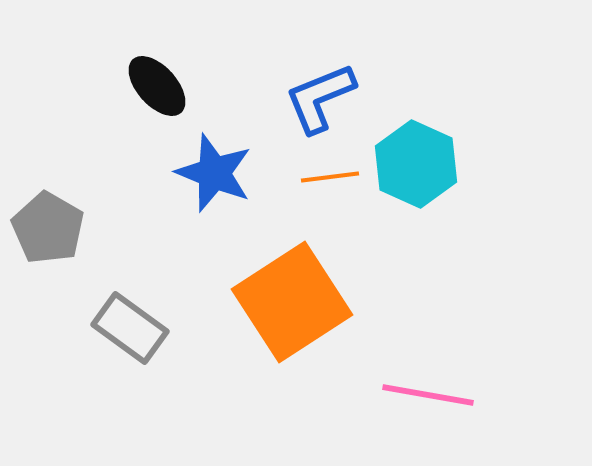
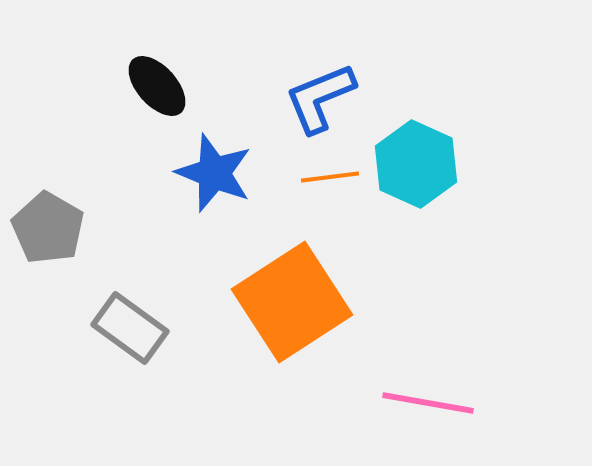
pink line: moved 8 px down
